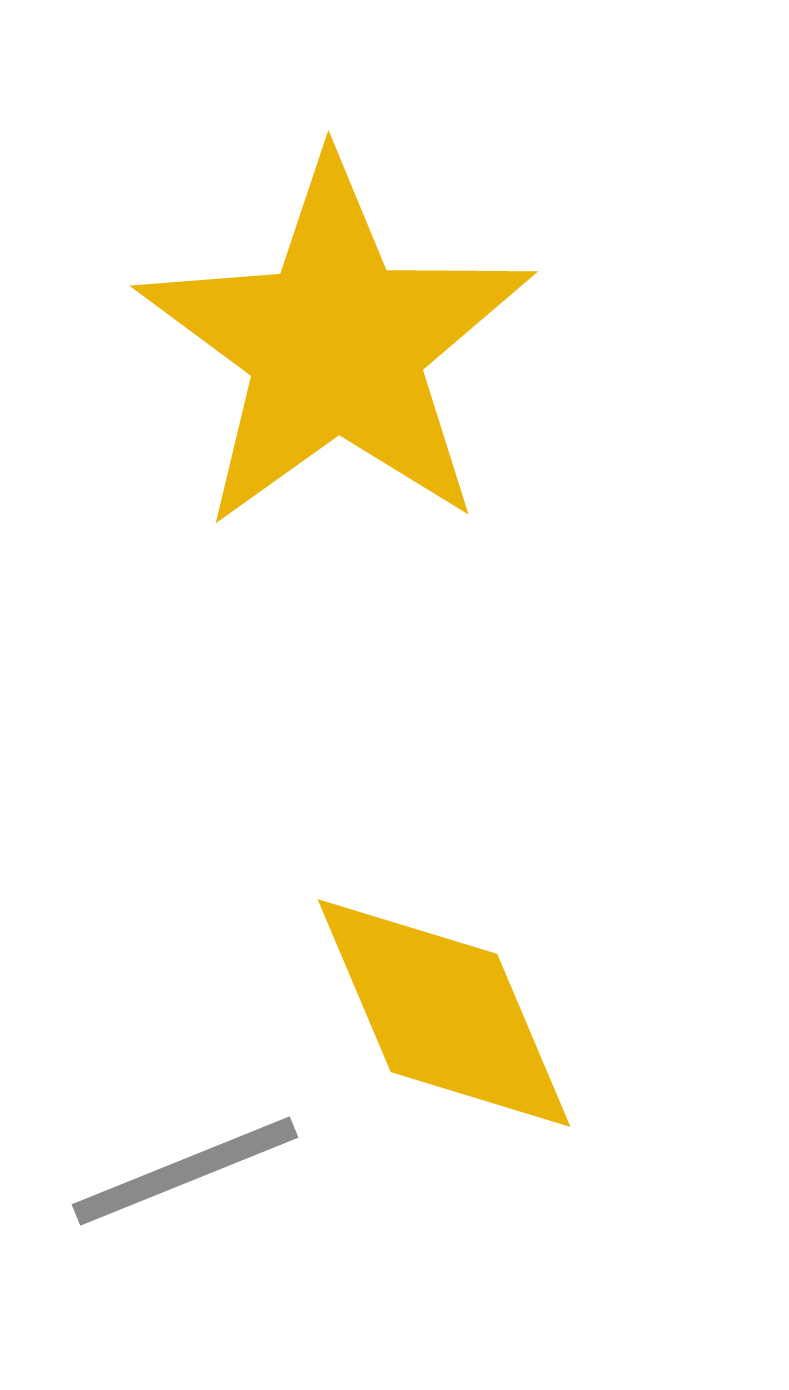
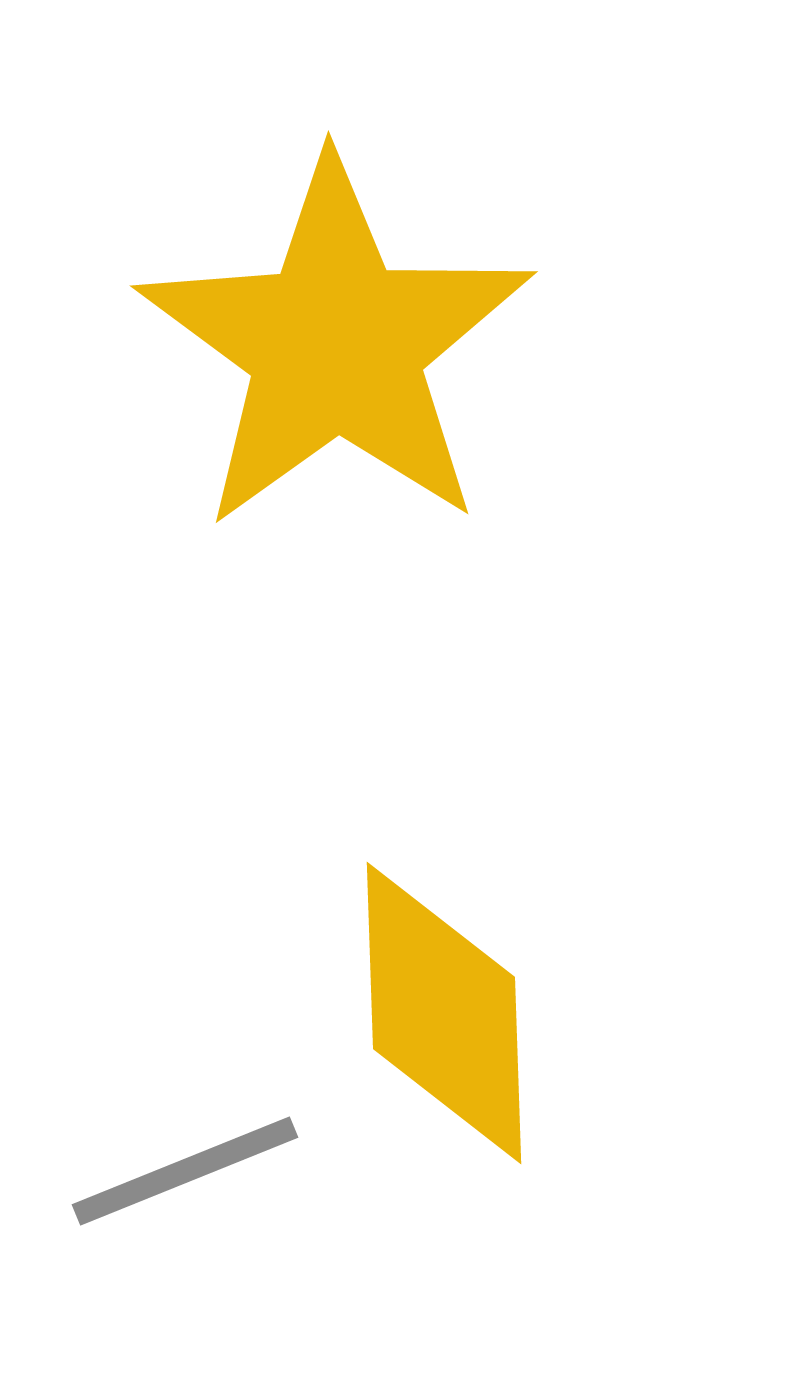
yellow diamond: rotated 21 degrees clockwise
